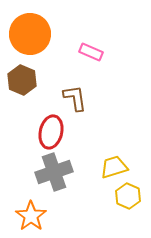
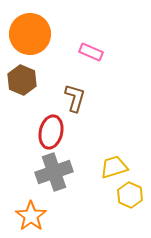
brown L-shape: rotated 24 degrees clockwise
yellow hexagon: moved 2 px right, 1 px up
